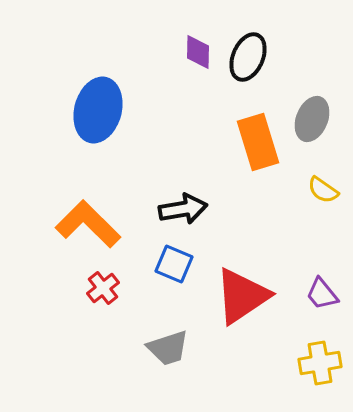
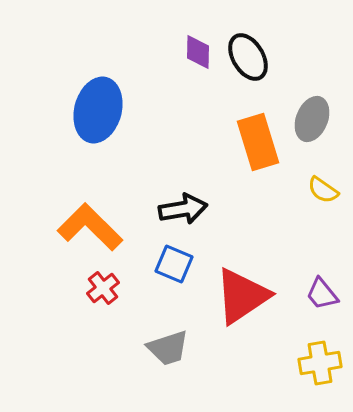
black ellipse: rotated 54 degrees counterclockwise
orange L-shape: moved 2 px right, 3 px down
